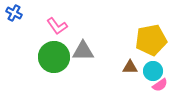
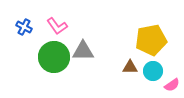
blue cross: moved 10 px right, 14 px down
pink semicircle: moved 12 px right
